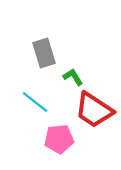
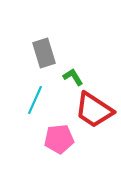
cyan line: moved 2 px up; rotated 76 degrees clockwise
